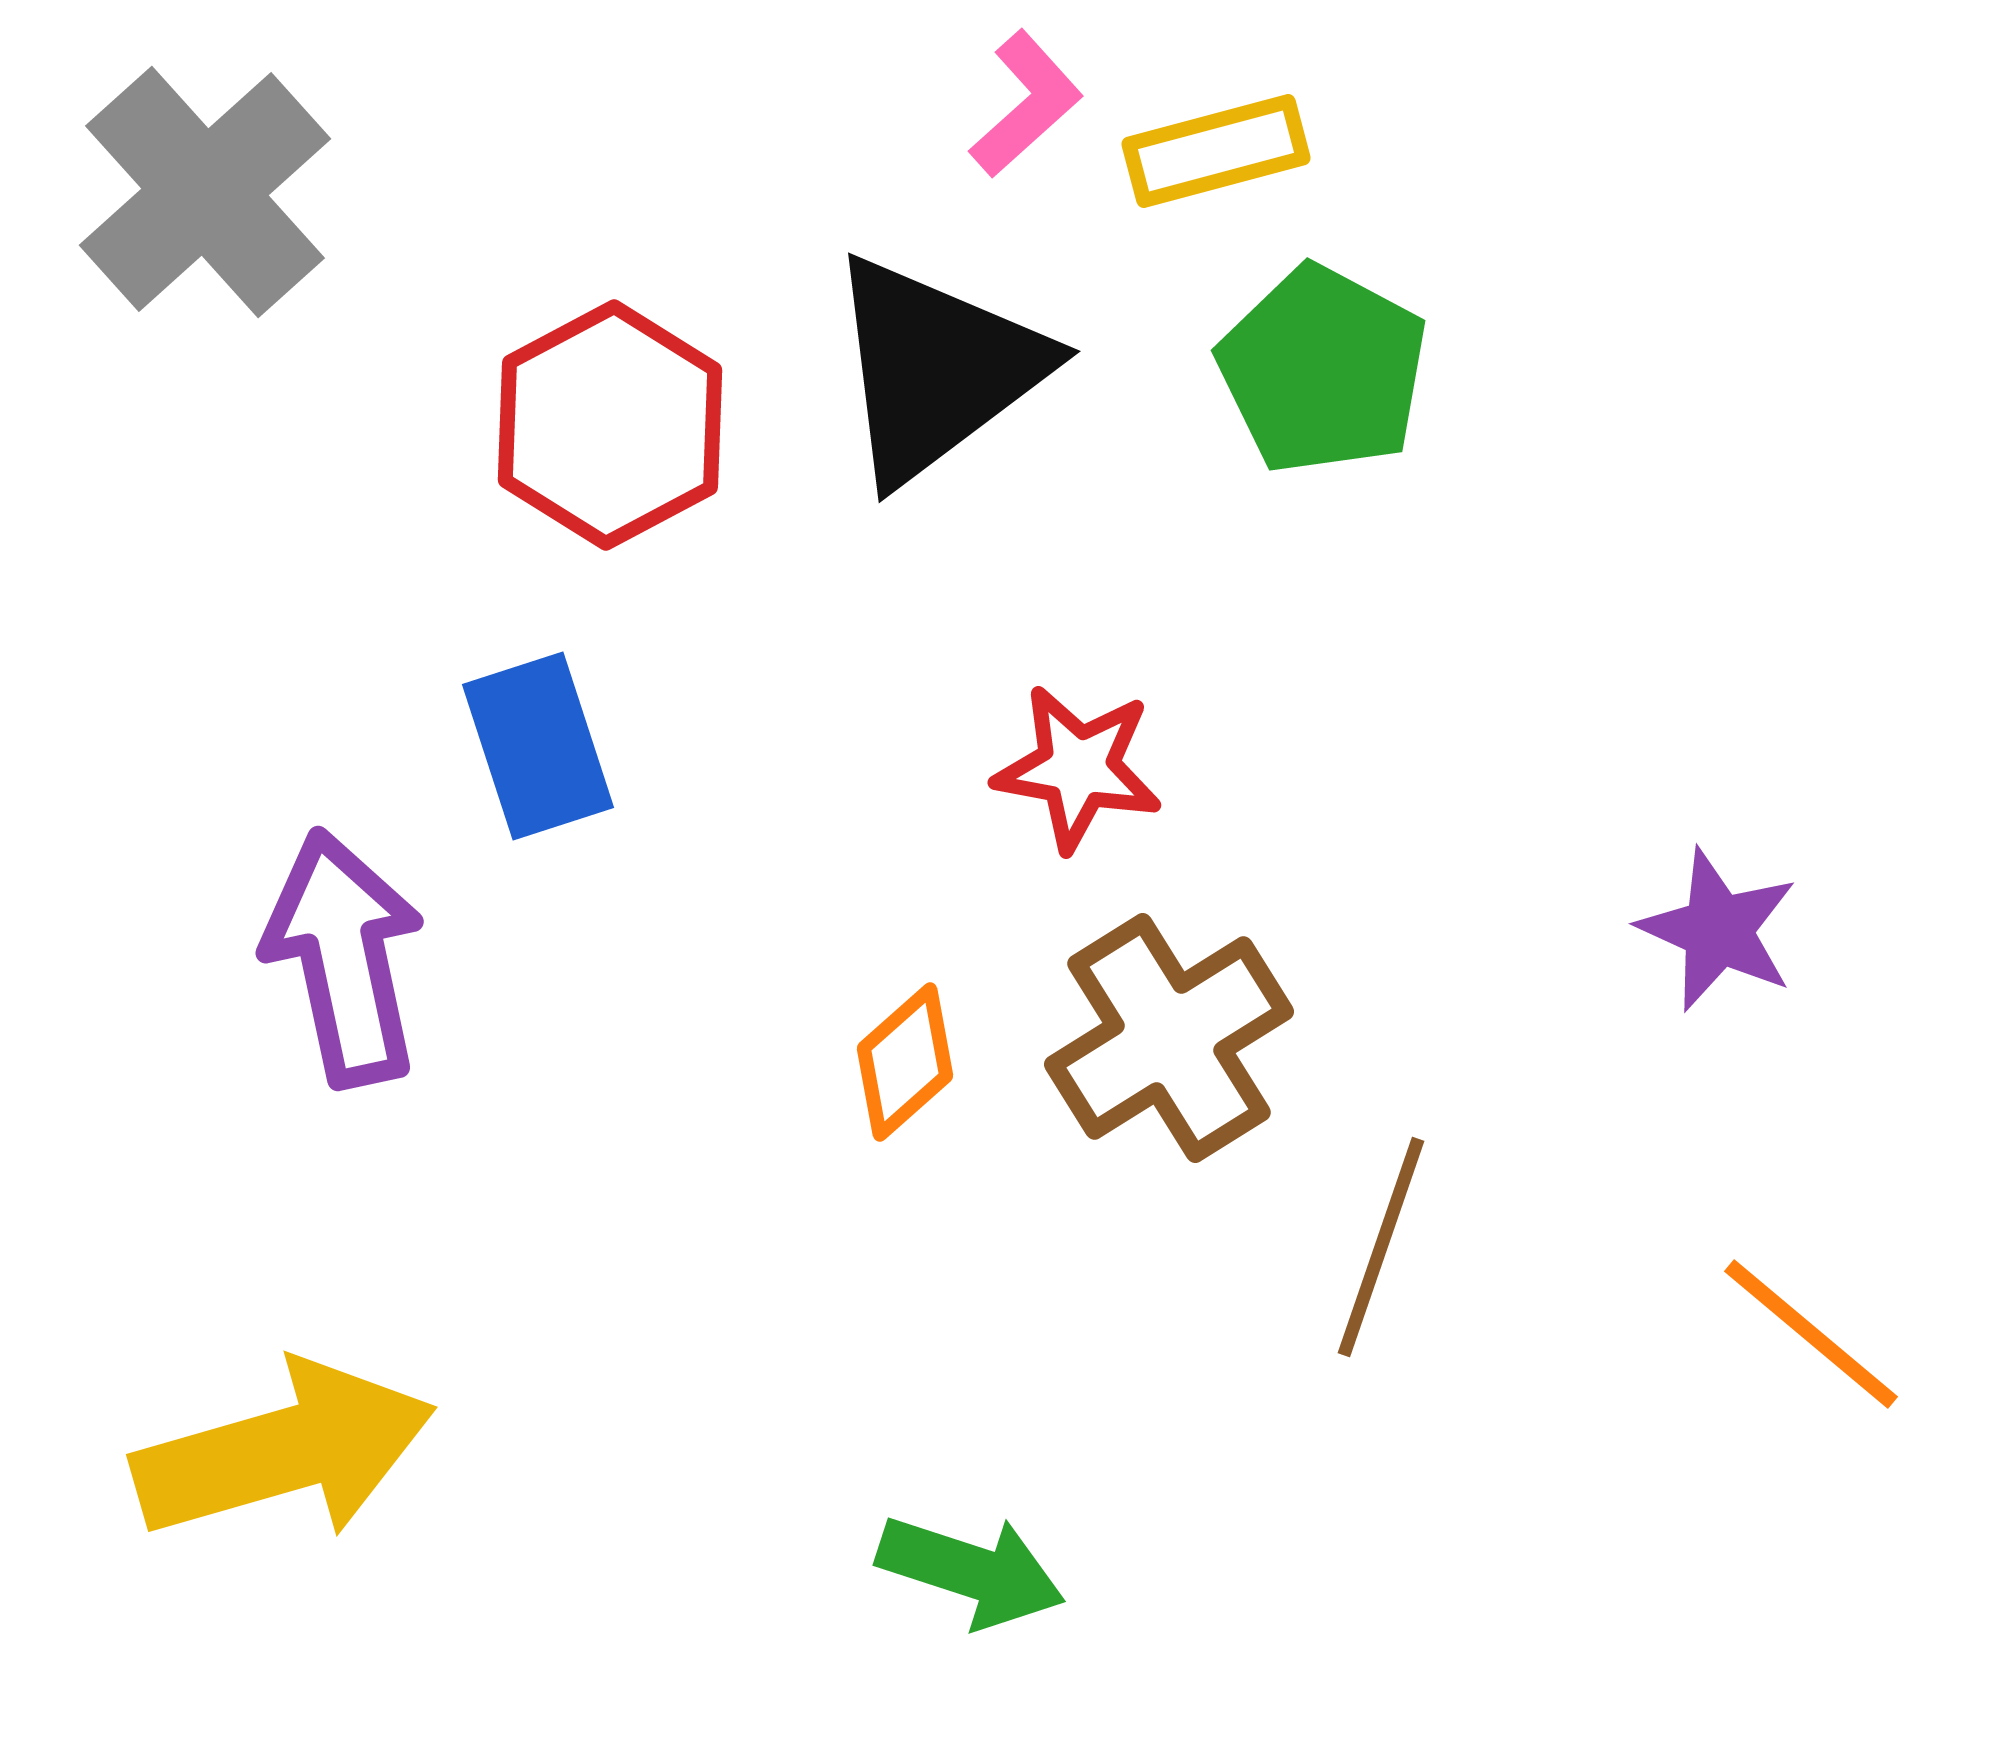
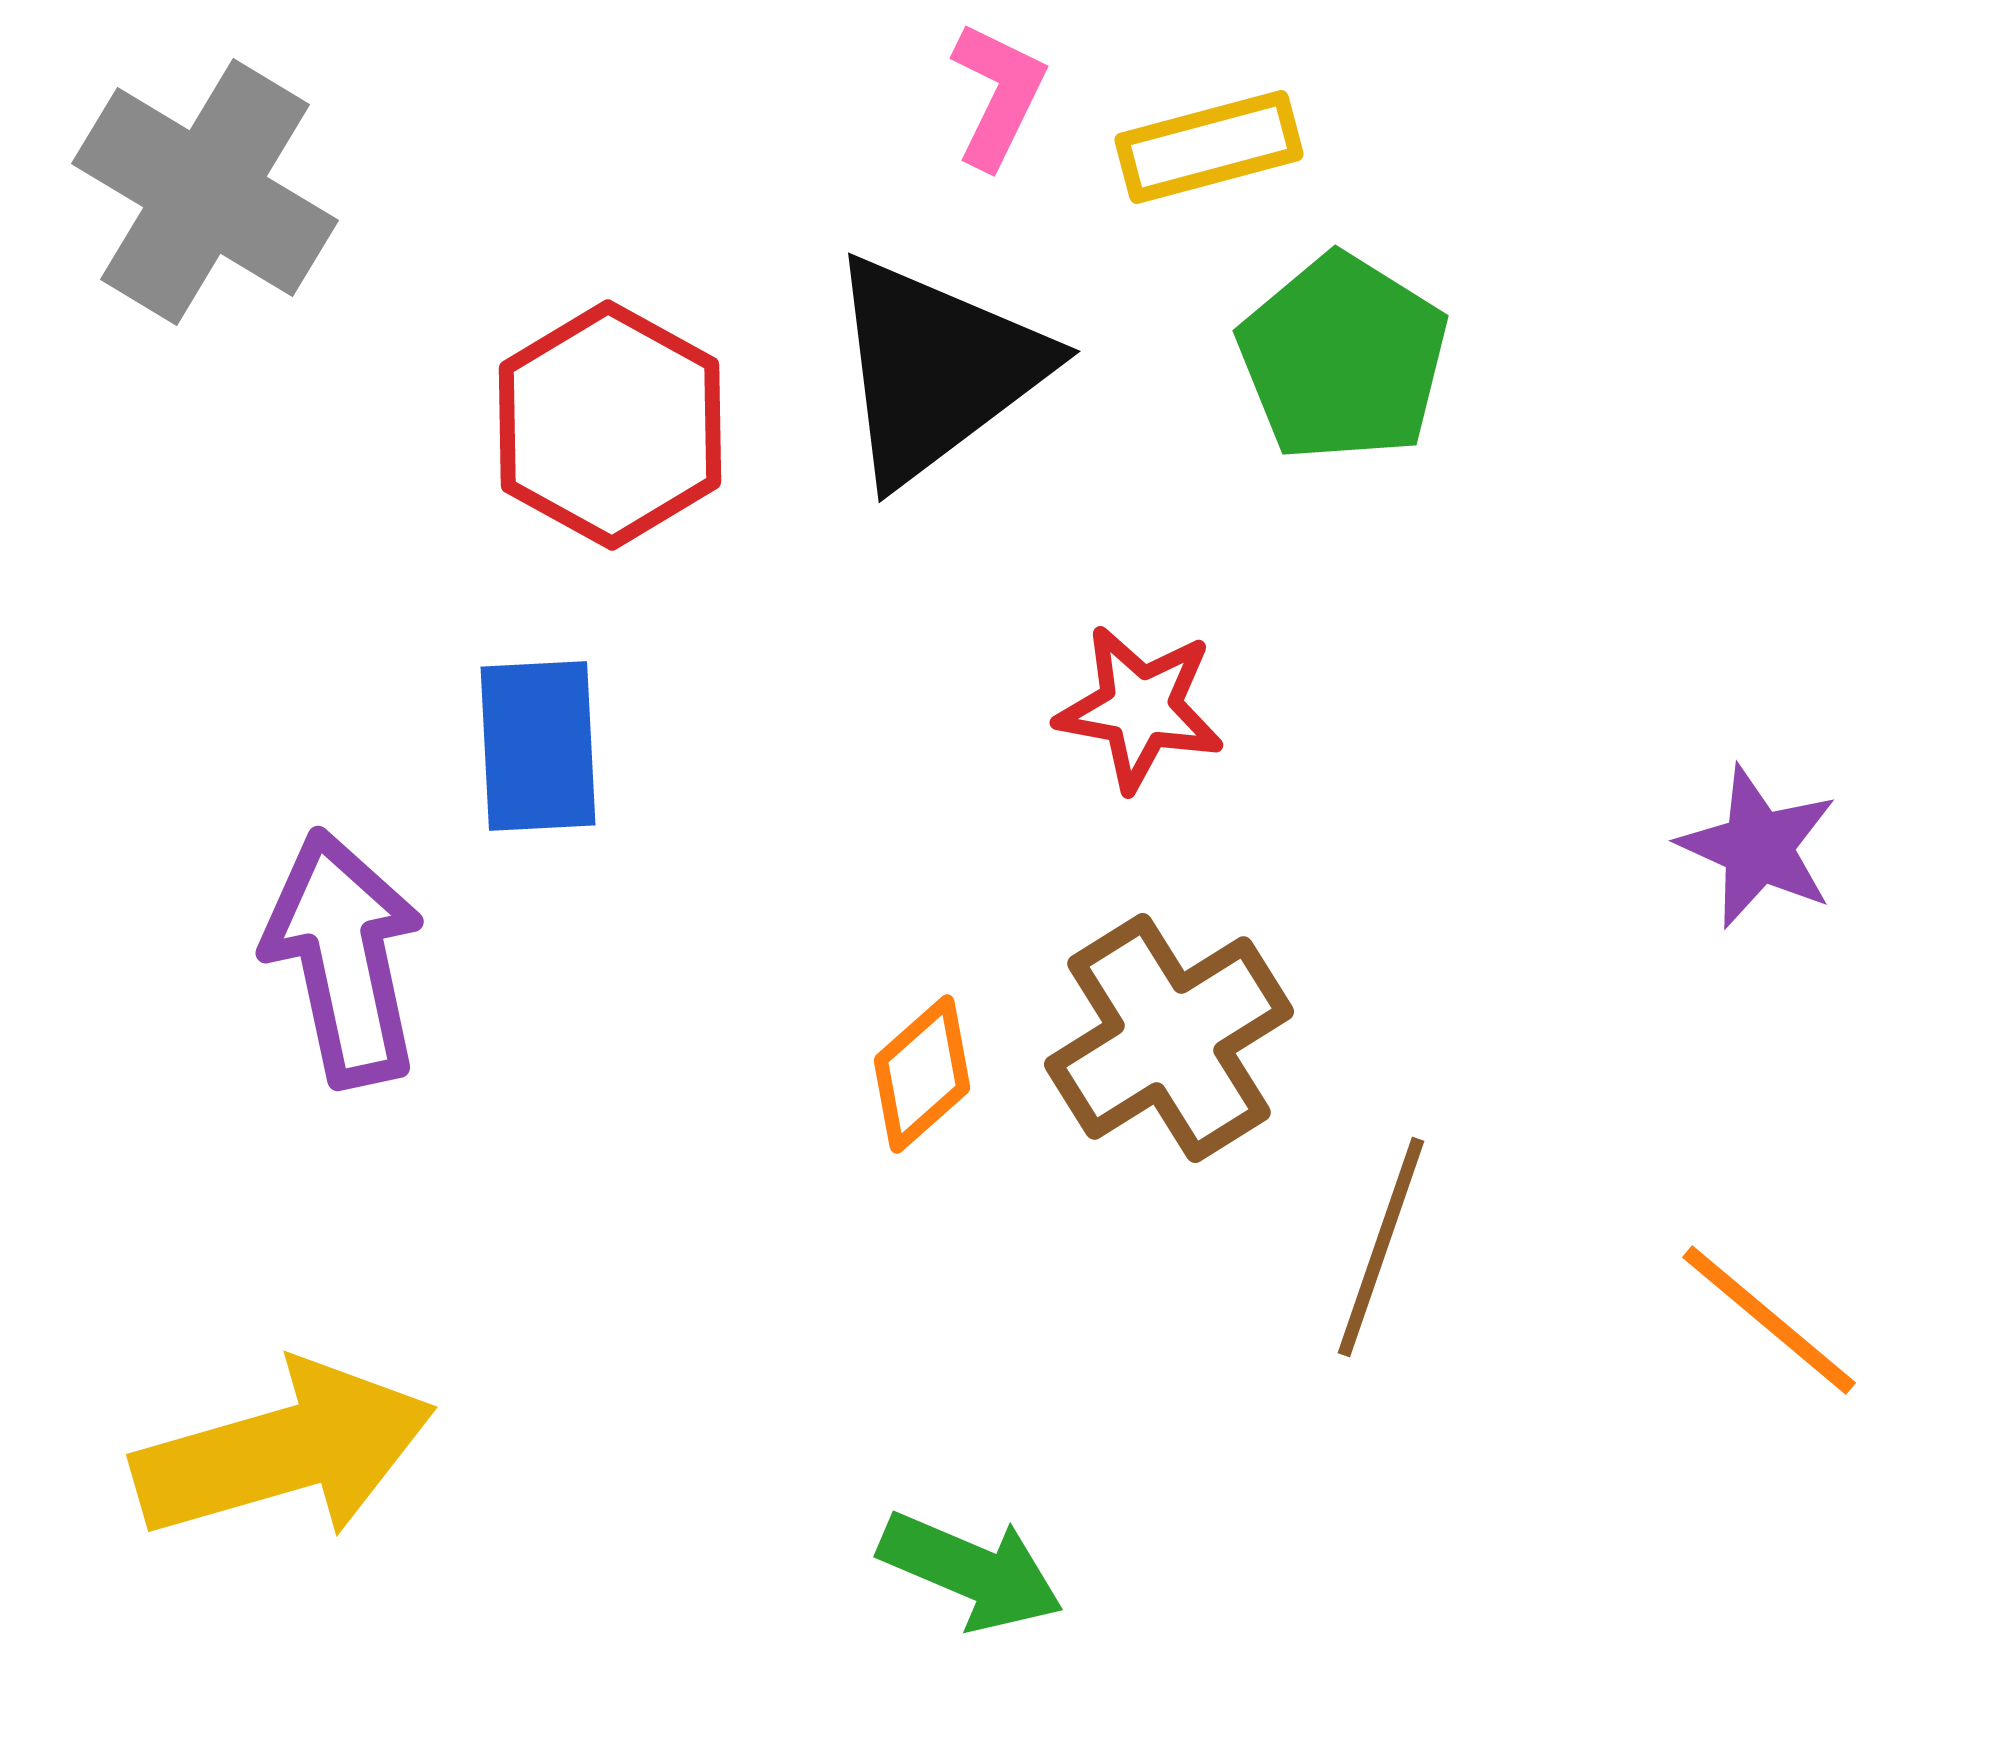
pink L-shape: moved 28 px left, 9 px up; rotated 22 degrees counterclockwise
yellow rectangle: moved 7 px left, 4 px up
gray cross: rotated 17 degrees counterclockwise
green pentagon: moved 20 px right, 12 px up; rotated 4 degrees clockwise
red hexagon: rotated 3 degrees counterclockwise
blue rectangle: rotated 15 degrees clockwise
red star: moved 62 px right, 60 px up
purple star: moved 40 px right, 83 px up
orange diamond: moved 17 px right, 12 px down
orange line: moved 42 px left, 14 px up
green arrow: rotated 5 degrees clockwise
